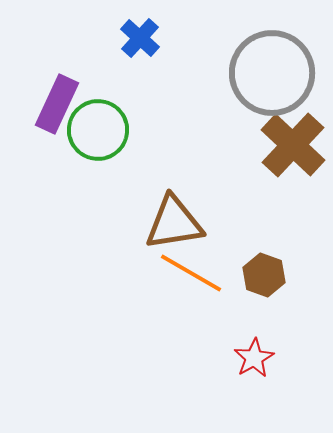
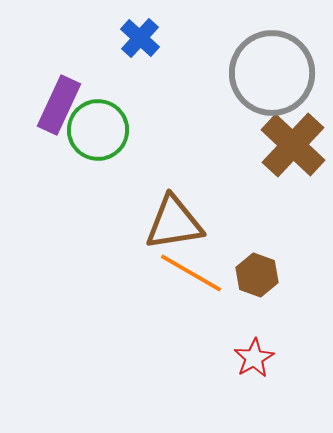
purple rectangle: moved 2 px right, 1 px down
brown hexagon: moved 7 px left
